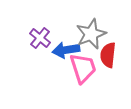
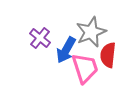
gray star: moved 2 px up
blue arrow: rotated 52 degrees counterclockwise
pink trapezoid: moved 2 px right
